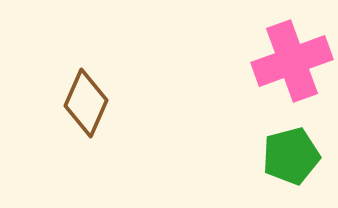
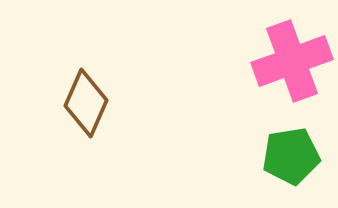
green pentagon: rotated 6 degrees clockwise
